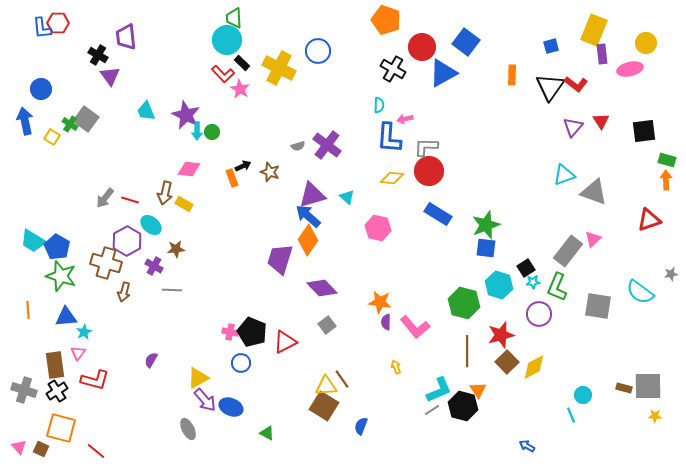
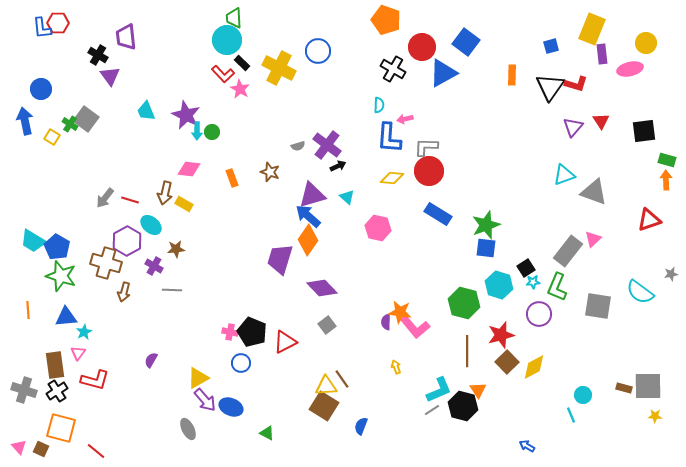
yellow rectangle at (594, 30): moved 2 px left, 1 px up
red L-shape at (576, 84): rotated 20 degrees counterclockwise
black arrow at (243, 166): moved 95 px right
orange star at (380, 302): moved 20 px right, 10 px down
